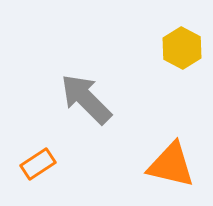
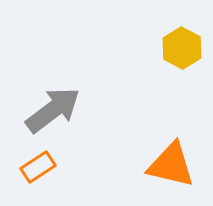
gray arrow: moved 33 px left, 11 px down; rotated 98 degrees clockwise
orange rectangle: moved 3 px down
